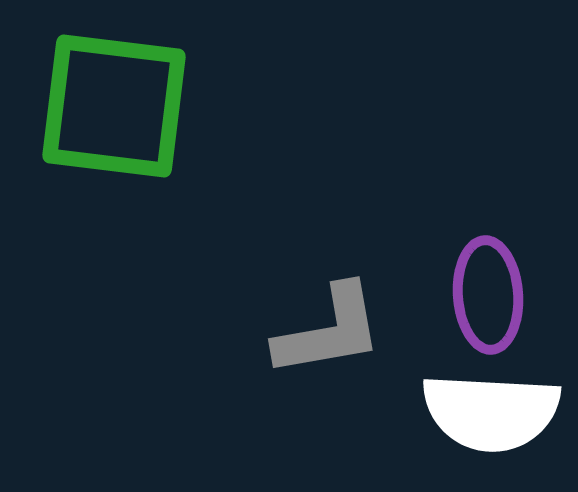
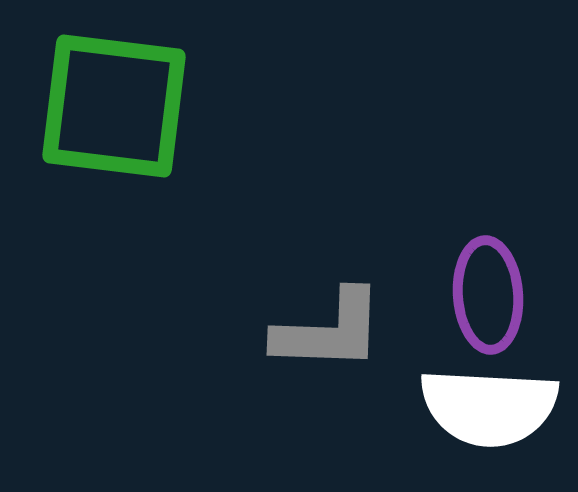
gray L-shape: rotated 12 degrees clockwise
white semicircle: moved 2 px left, 5 px up
